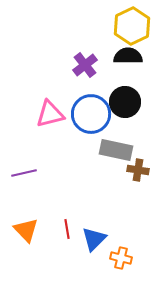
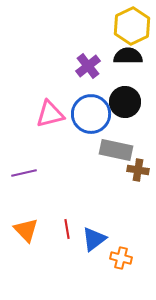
purple cross: moved 3 px right, 1 px down
blue triangle: rotated 8 degrees clockwise
